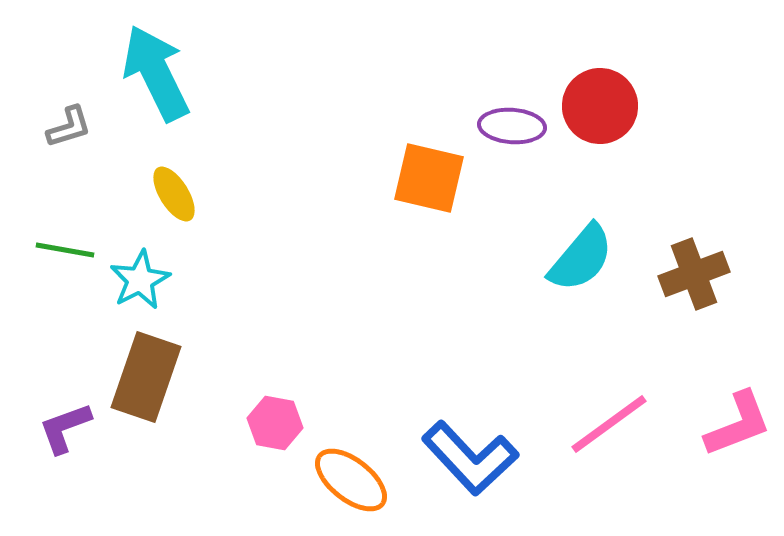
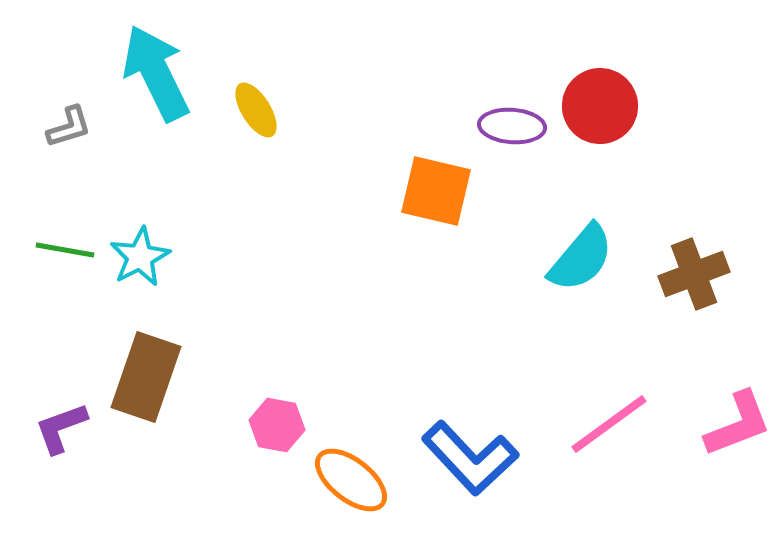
orange square: moved 7 px right, 13 px down
yellow ellipse: moved 82 px right, 84 px up
cyan star: moved 23 px up
pink hexagon: moved 2 px right, 2 px down
purple L-shape: moved 4 px left
